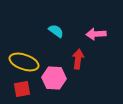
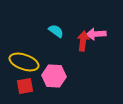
red arrow: moved 5 px right, 18 px up
pink hexagon: moved 2 px up
red square: moved 3 px right, 3 px up
